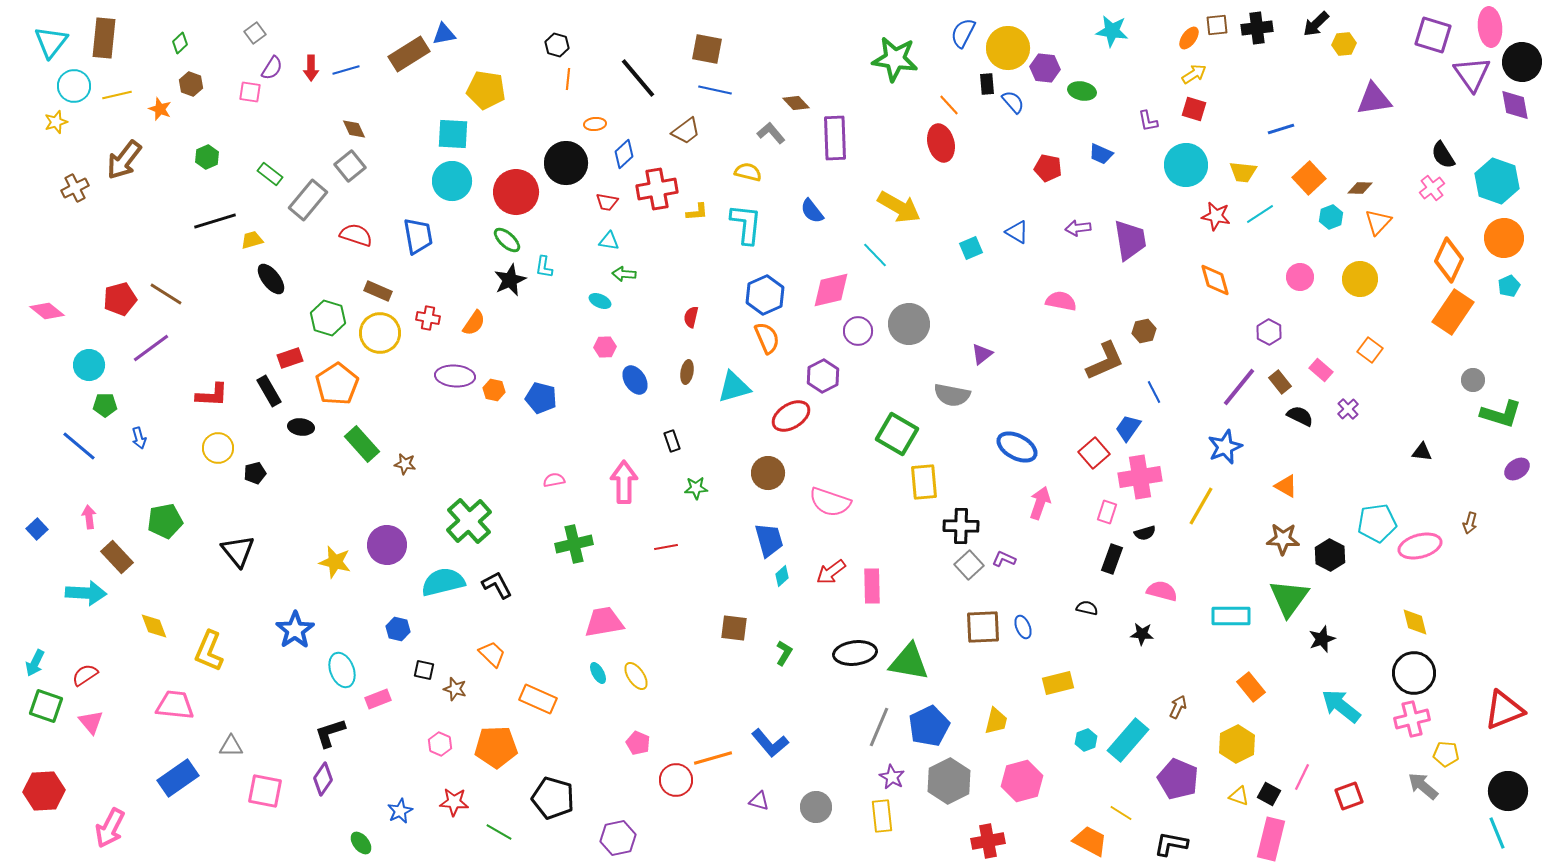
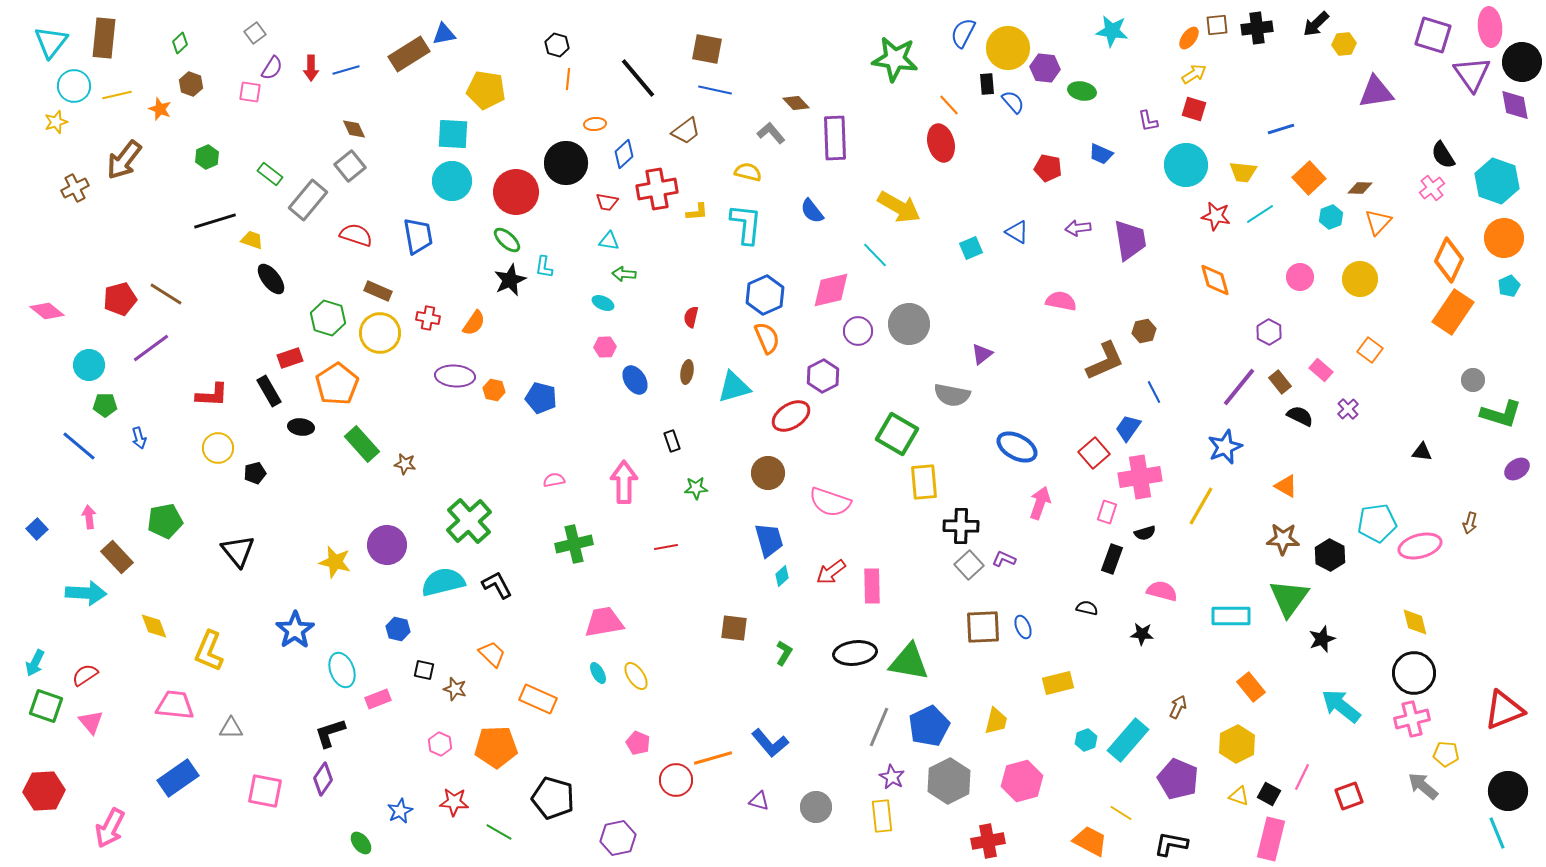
purple triangle at (1374, 99): moved 2 px right, 7 px up
yellow trapezoid at (252, 240): rotated 35 degrees clockwise
cyan ellipse at (600, 301): moved 3 px right, 2 px down
gray triangle at (231, 746): moved 18 px up
